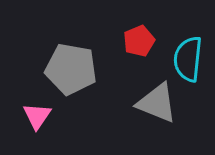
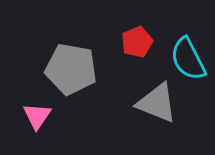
red pentagon: moved 2 px left, 1 px down
cyan semicircle: rotated 33 degrees counterclockwise
